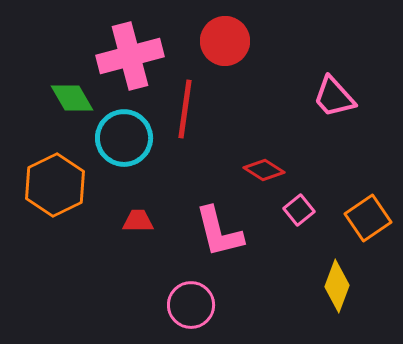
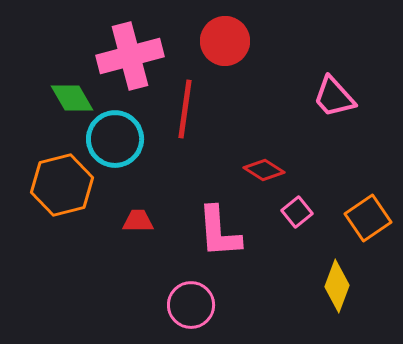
cyan circle: moved 9 px left, 1 px down
orange hexagon: moved 7 px right; rotated 12 degrees clockwise
pink square: moved 2 px left, 2 px down
pink L-shape: rotated 10 degrees clockwise
